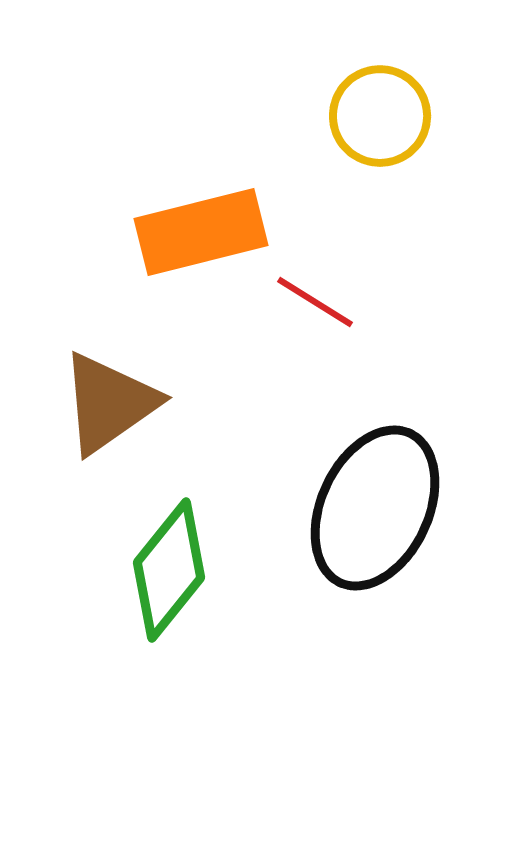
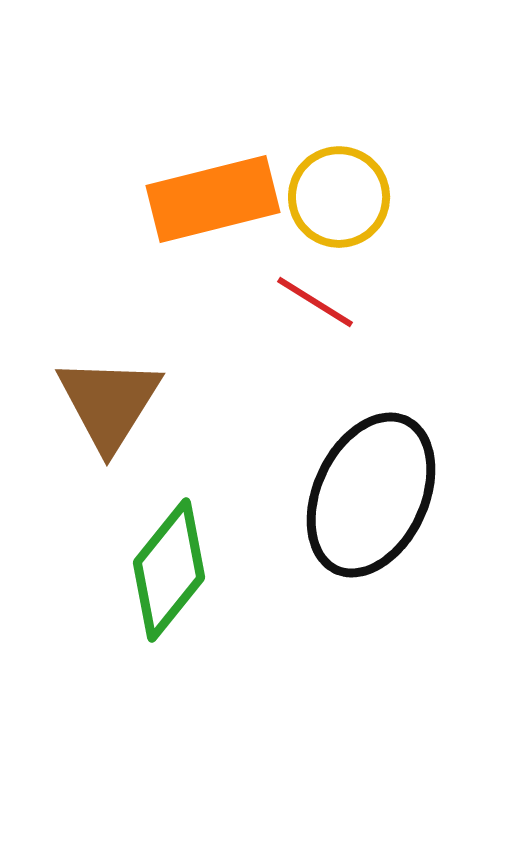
yellow circle: moved 41 px left, 81 px down
orange rectangle: moved 12 px right, 33 px up
brown triangle: rotated 23 degrees counterclockwise
black ellipse: moved 4 px left, 13 px up
